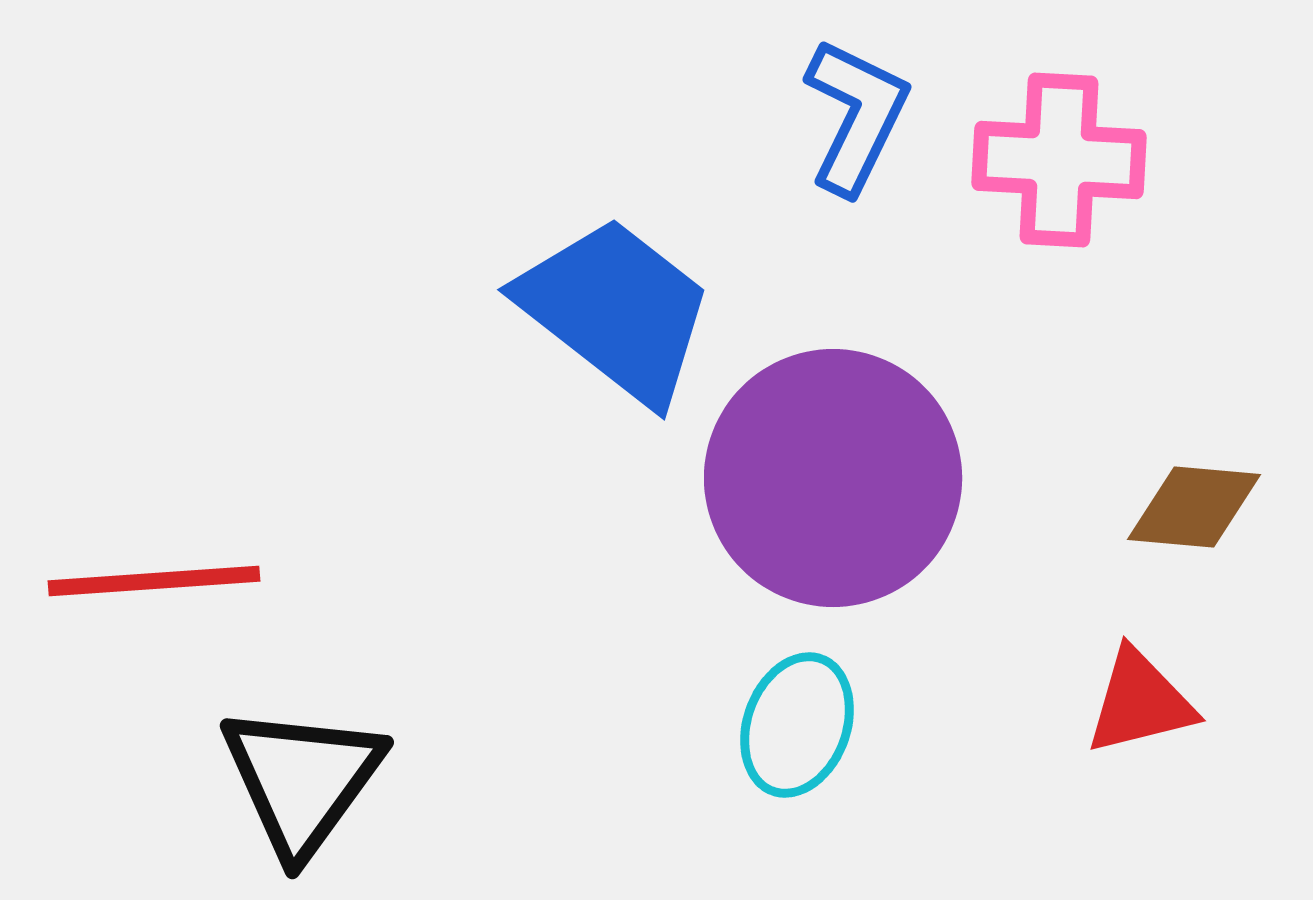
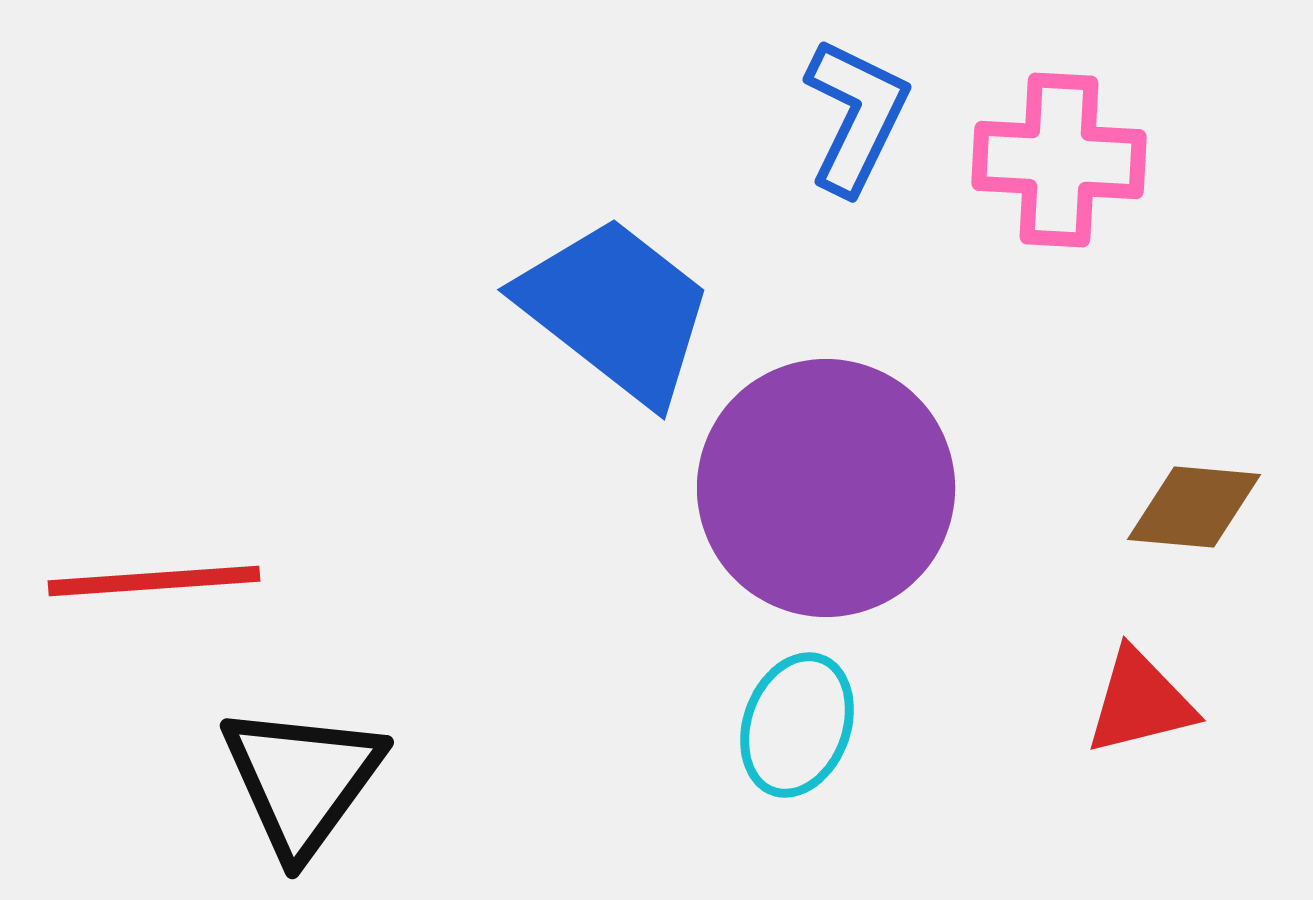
purple circle: moved 7 px left, 10 px down
